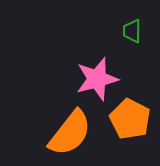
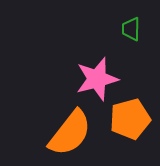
green trapezoid: moved 1 px left, 2 px up
orange pentagon: rotated 30 degrees clockwise
